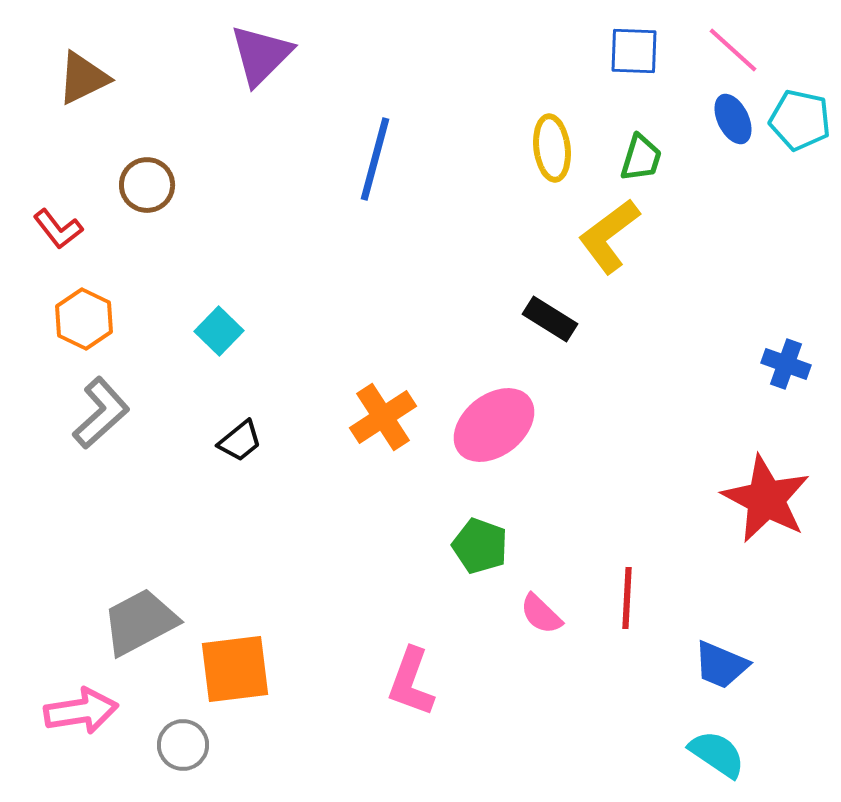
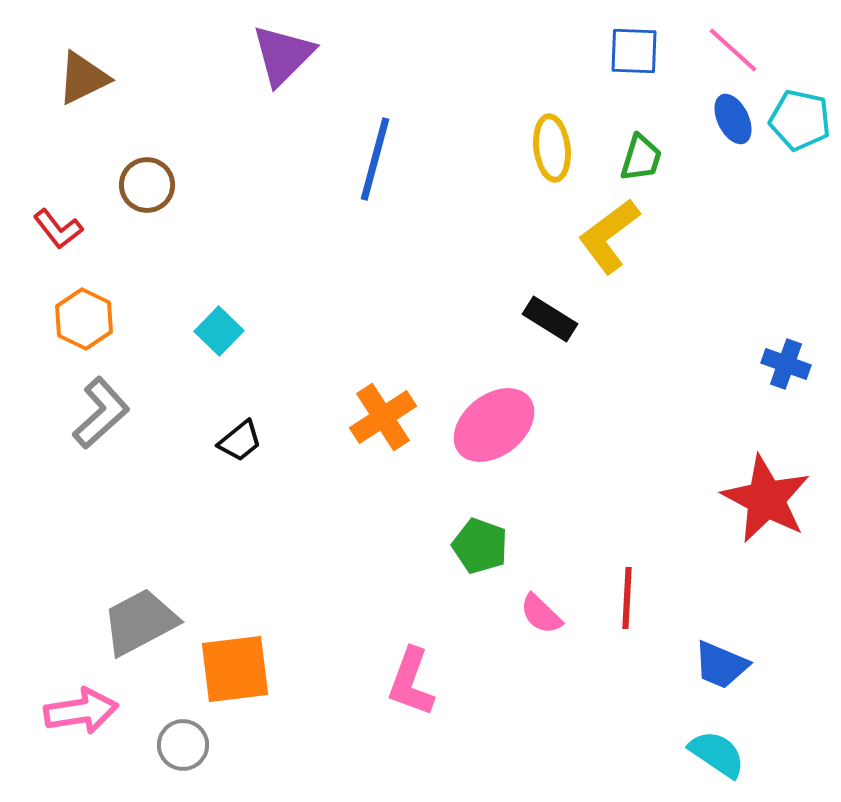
purple triangle: moved 22 px right
